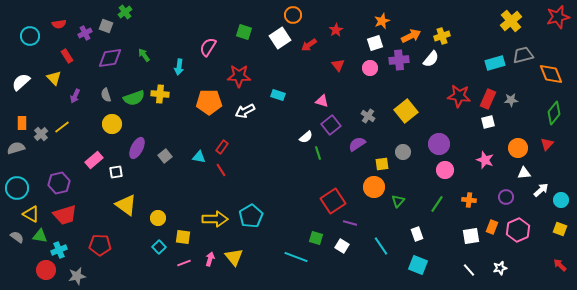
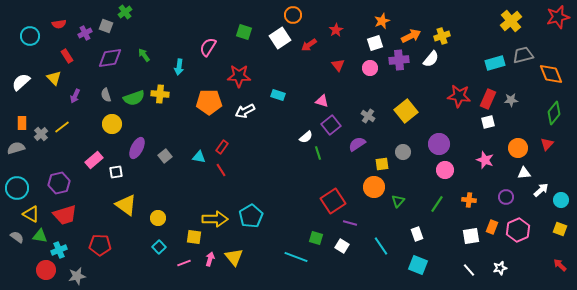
yellow square at (183, 237): moved 11 px right
